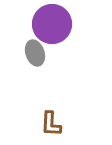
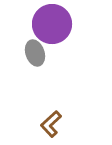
brown L-shape: rotated 44 degrees clockwise
